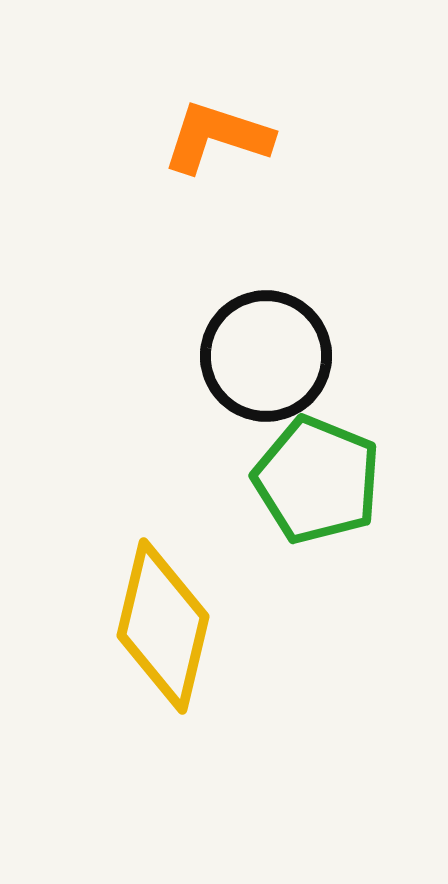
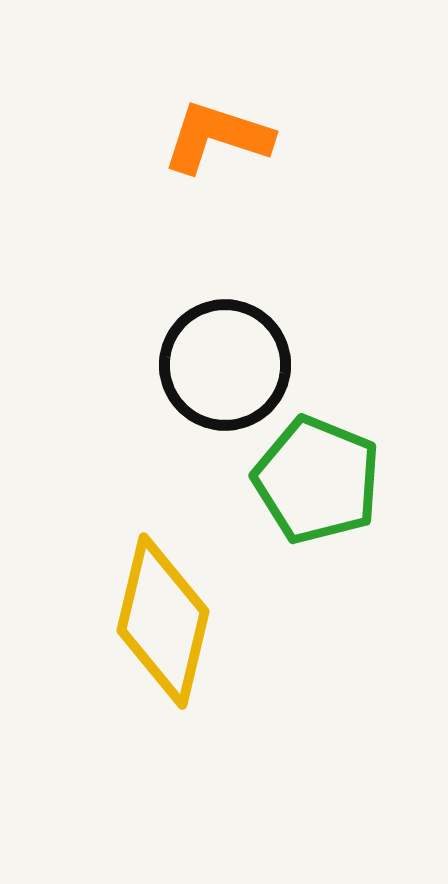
black circle: moved 41 px left, 9 px down
yellow diamond: moved 5 px up
